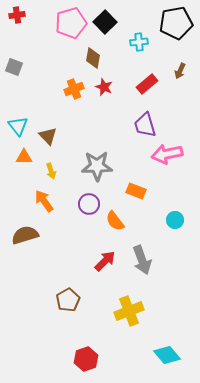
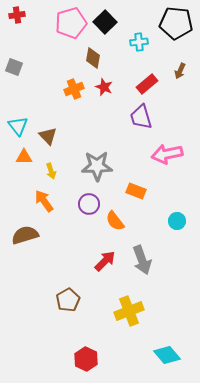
black pentagon: rotated 16 degrees clockwise
purple trapezoid: moved 4 px left, 8 px up
cyan circle: moved 2 px right, 1 px down
red hexagon: rotated 15 degrees counterclockwise
